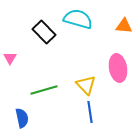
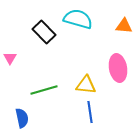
yellow triangle: rotated 40 degrees counterclockwise
